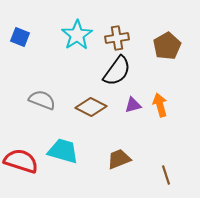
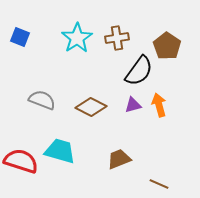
cyan star: moved 3 px down
brown pentagon: rotated 8 degrees counterclockwise
black semicircle: moved 22 px right
orange arrow: moved 1 px left
cyan trapezoid: moved 3 px left
brown line: moved 7 px left, 9 px down; rotated 48 degrees counterclockwise
